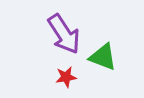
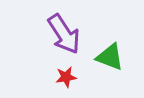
green triangle: moved 7 px right
